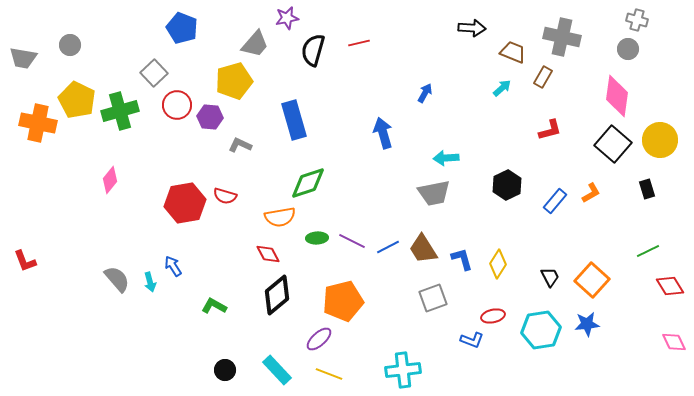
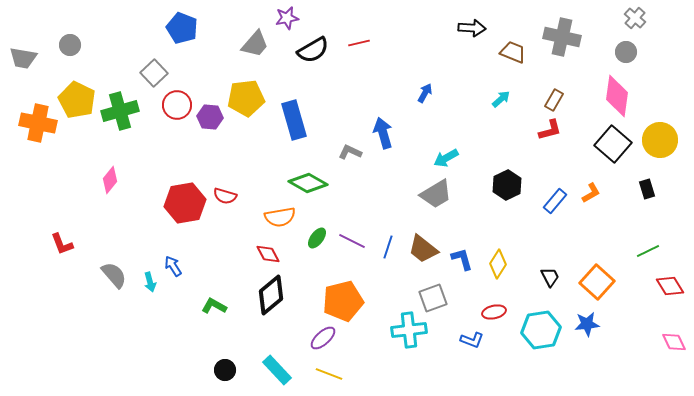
gray cross at (637, 20): moved 2 px left, 2 px up; rotated 25 degrees clockwise
gray circle at (628, 49): moved 2 px left, 3 px down
black semicircle at (313, 50): rotated 136 degrees counterclockwise
brown rectangle at (543, 77): moved 11 px right, 23 px down
yellow pentagon at (234, 81): moved 12 px right, 17 px down; rotated 9 degrees clockwise
cyan arrow at (502, 88): moved 1 px left, 11 px down
gray L-shape at (240, 145): moved 110 px right, 7 px down
cyan arrow at (446, 158): rotated 25 degrees counterclockwise
green diamond at (308, 183): rotated 48 degrees clockwise
gray trapezoid at (434, 193): moved 2 px right, 1 px down; rotated 20 degrees counterclockwise
green ellipse at (317, 238): rotated 50 degrees counterclockwise
blue line at (388, 247): rotated 45 degrees counterclockwise
brown trapezoid at (423, 249): rotated 20 degrees counterclockwise
red L-shape at (25, 261): moved 37 px right, 17 px up
gray semicircle at (117, 279): moved 3 px left, 4 px up
orange square at (592, 280): moved 5 px right, 2 px down
black diamond at (277, 295): moved 6 px left
red ellipse at (493, 316): moved 1 px right, 4 px up
purple ellipse at (319, 339): moved 4 px right, 1 px up
cyan cross at (403, 370): moved 6 px right, 40 px up
